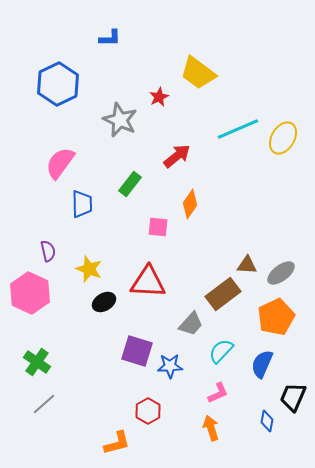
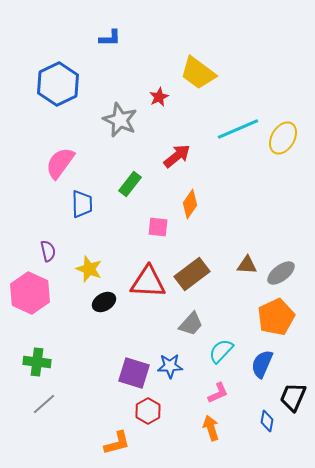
brown rectangle: moved 31 px left, 20 px up
purple square: moved 3 px left, 22 px down
green cross: rotated 28 degrees counterclockwise
